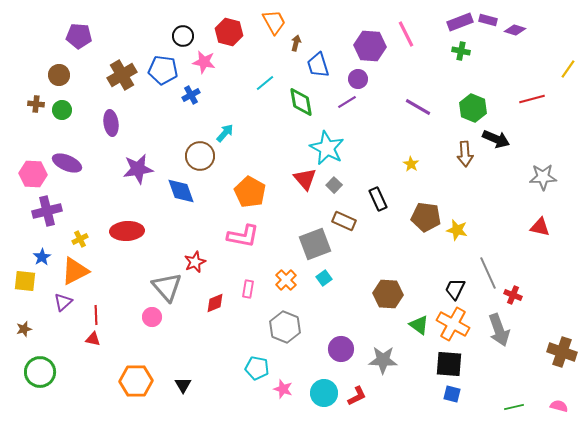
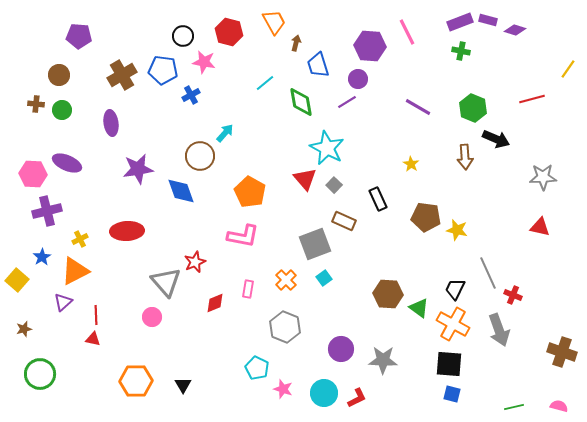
pink line at (406, 34): moved 1 px right, 2 px up
brown arrow at (465, 154): moved 3 px down
yellow square at (25, 281): moved 8 px left, 1 px up; rotated 35 degrees clockwise
gray triangle at (167, 287): moved 1 px left, 5 px up
green triangle at (419, 325): moved 17 px up
cyan pentagon at (257, 368): rotated 15 degrees clockwise
green circle at (40, 372): moved 2 px down
red L-shape at (357, 396): moved 2 px down
